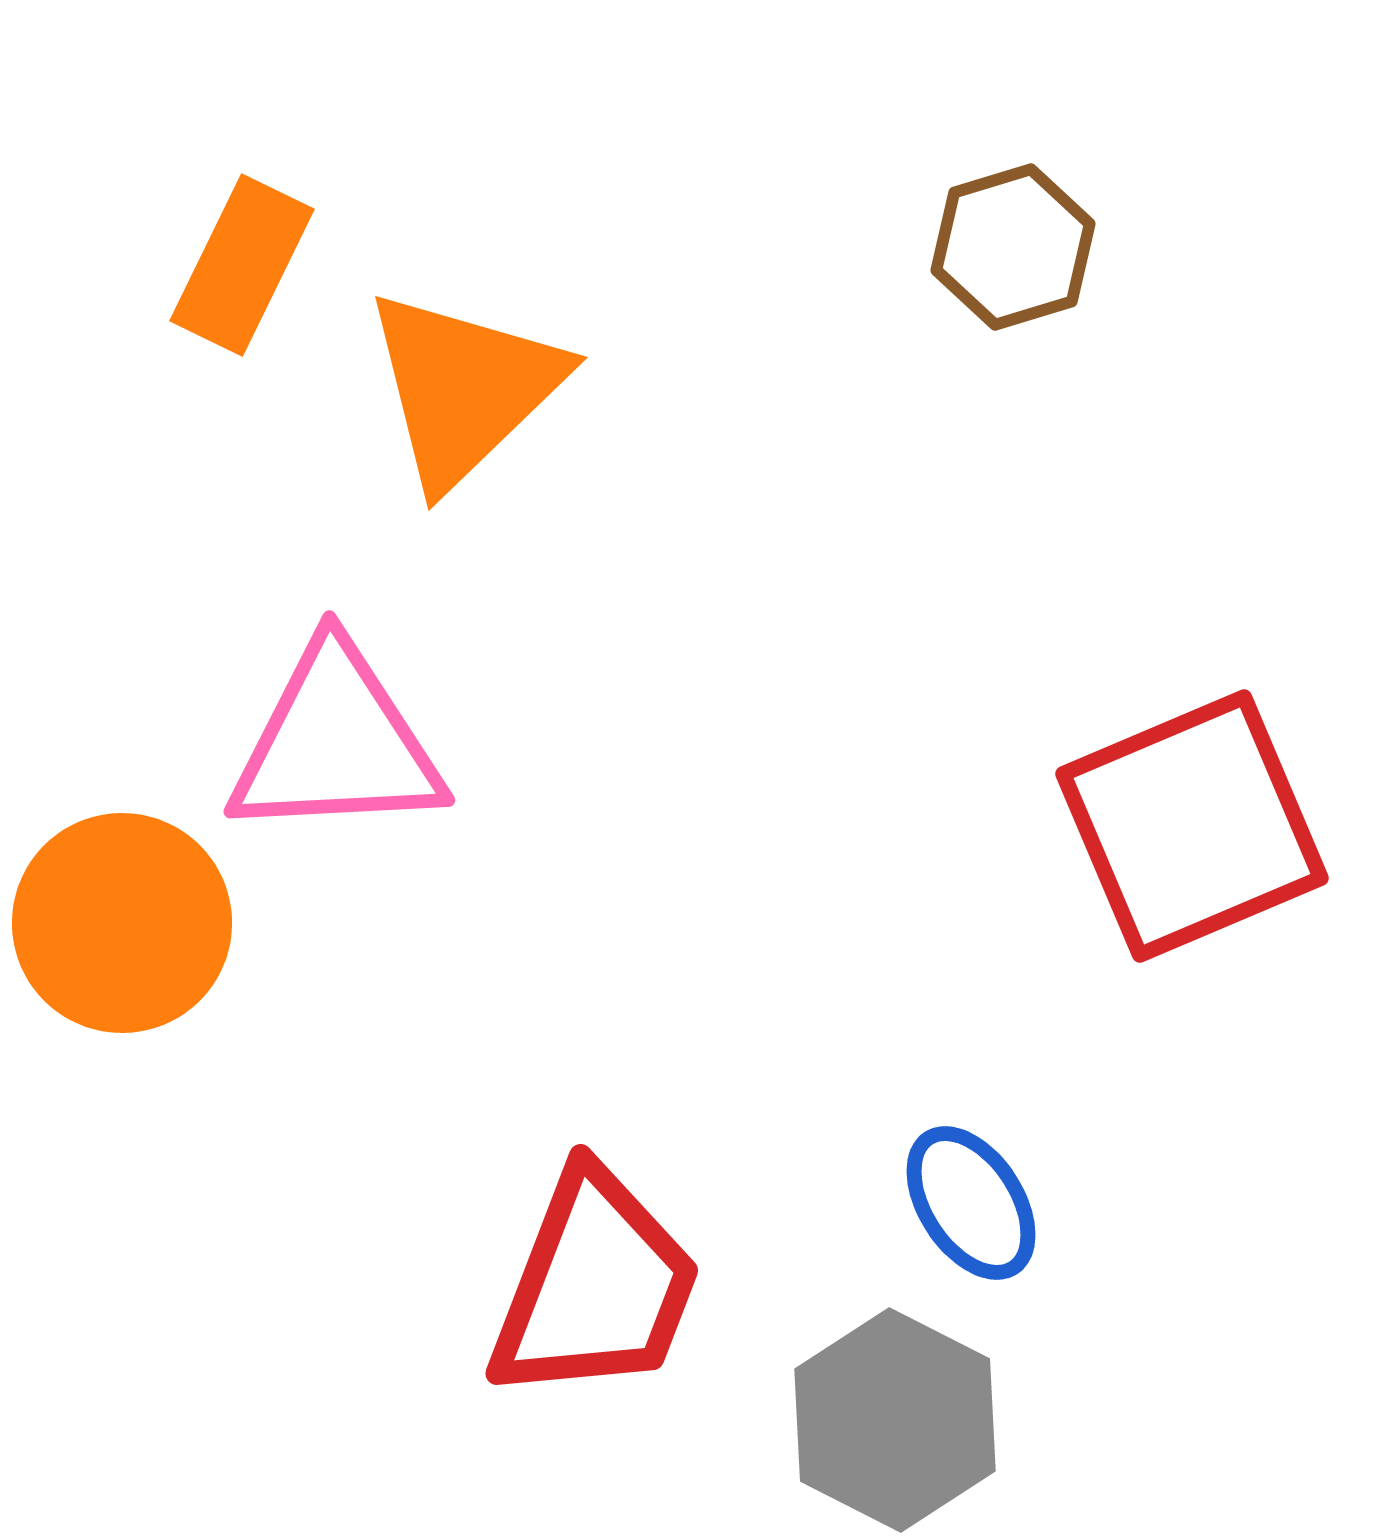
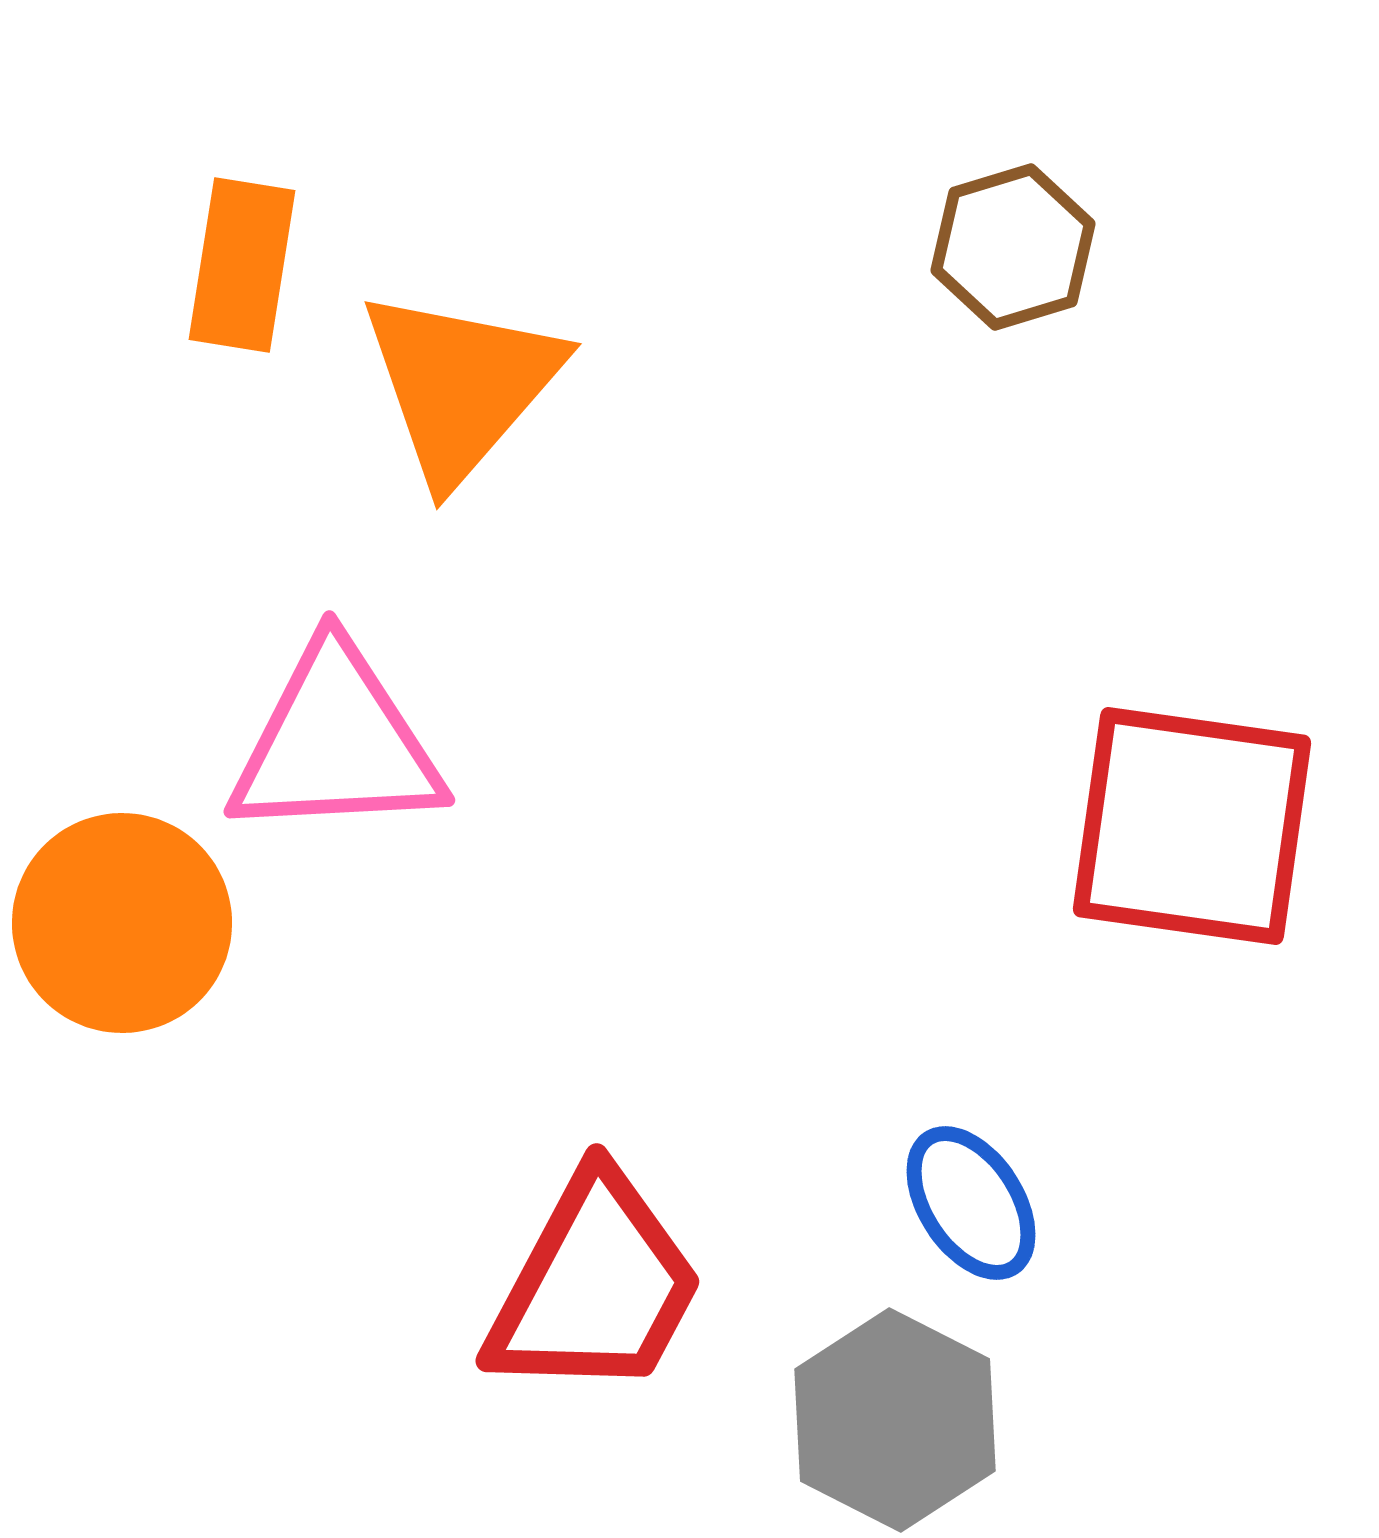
orange rectangle: rotated 17 degrees counterclockwise
orange triangle: moved 3 px left, 3 px up; rotated 5 degrees counterclockwise
red square: rotated 31 degrees clockwise
red trapezoid: rotated 7 degrees clockwise
